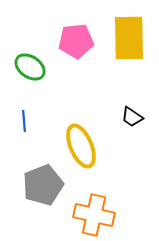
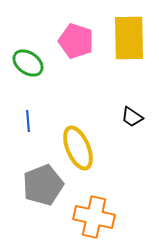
pink pentagon: rotated 24 degrees clockwise
green ellipse: moved 2 px left, 4 px up
blue line: moved 4 px right
yellow ellipse: moved 3 px left, 2 px down
orange cross: moved 2 px down
